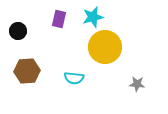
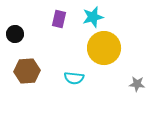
black circle: moved 3 px left, 3 px down
yellow circle: moved 1 px left, 1 px down
